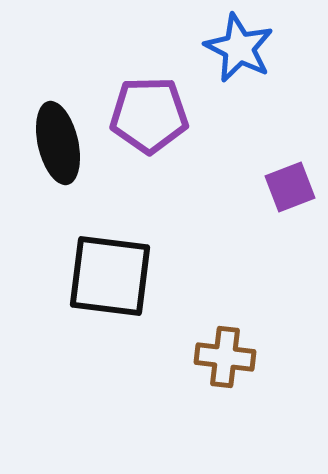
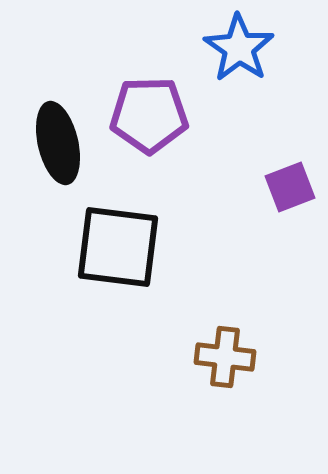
blue star: rotated 8 degrees clockwise
black square: moved 8 px right, 29 px up
